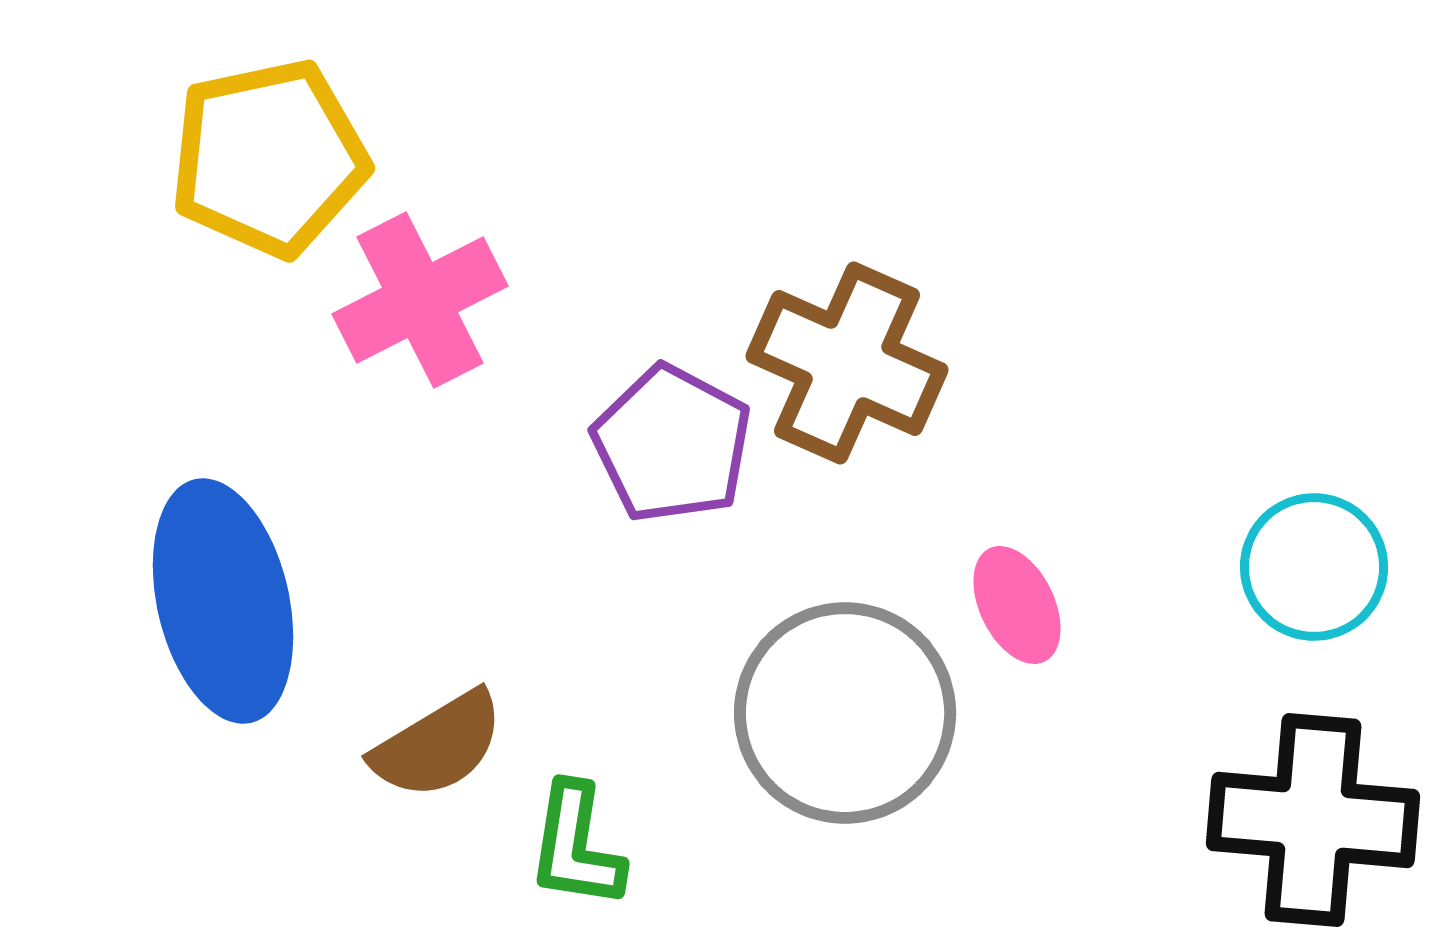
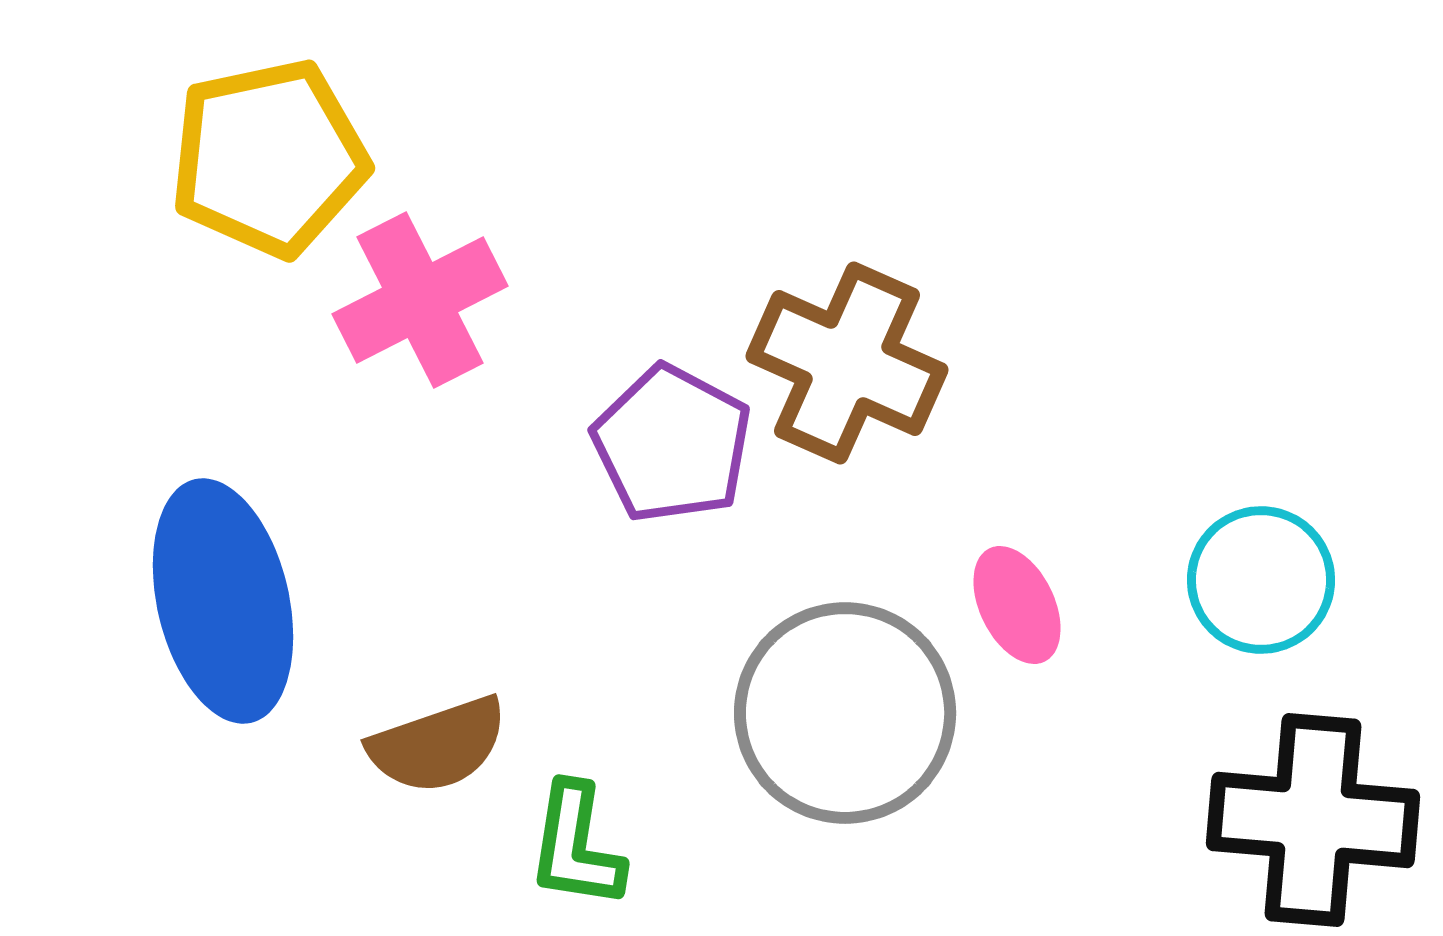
cyan circle: moved 53 px left, 13 px down
brown semicircle: rotated 12 degrees clockwise
